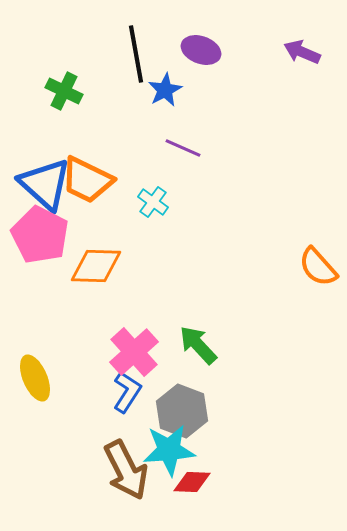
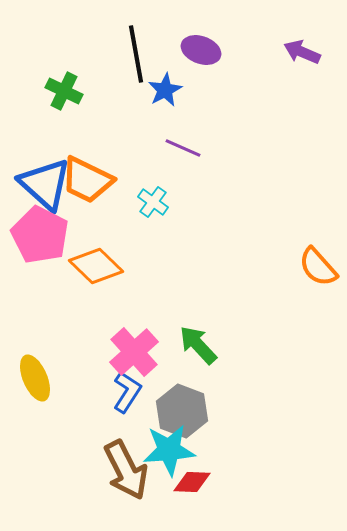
orange diamond: rotated 42 degrees clockwise
